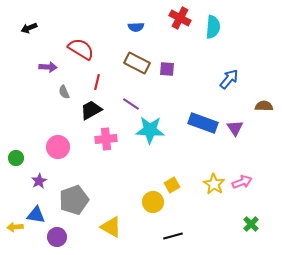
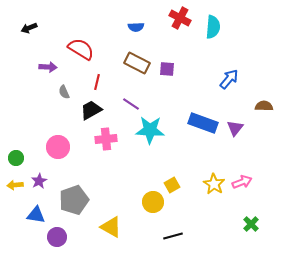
purple triangle: rotated 12 degrees clockwise
yellow arrow: moved 42 px up
